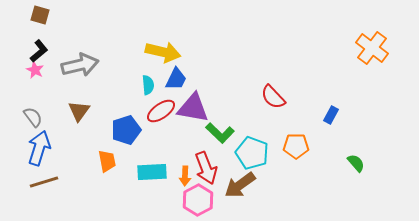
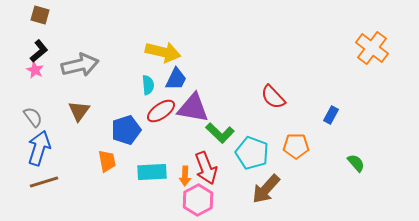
brown arrow: moved 26 px right, 4 px down; rotated 12 degrees counterclockwise
